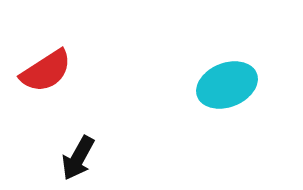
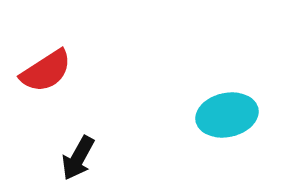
cyan ellipse: moved 30 px down; rotated 10 degrees clockwise
